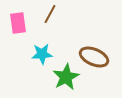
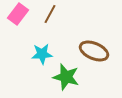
pink rectangle: moved 9 px up; rotated 45 degrees clockwise
brown ellipse: moved 6 px up
green star: rotated 28 degrees counterclockwise
